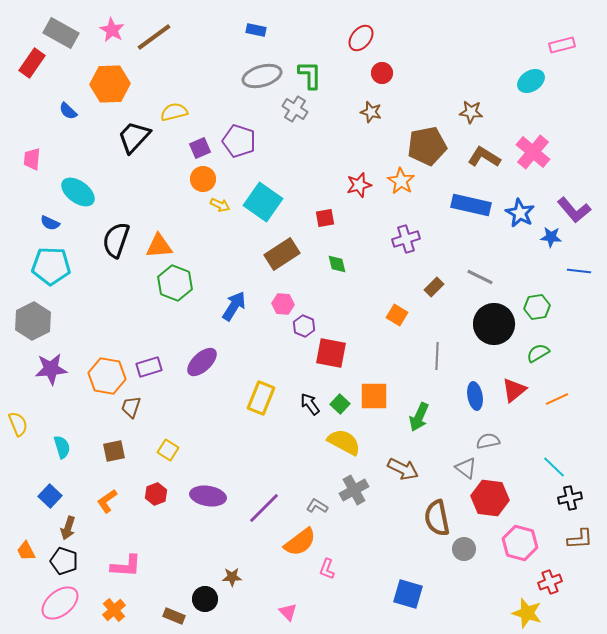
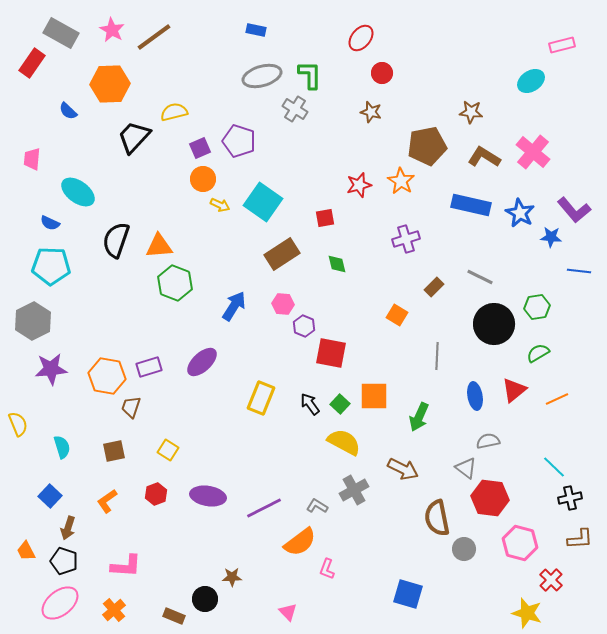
purple line at (264, 508): rotated 18 degrees clockwise
red cross at (550, 582): moved 1 px right, 2 px up; rotated 25 degrees counterclockwise
